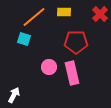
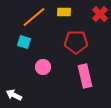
cyan square: moved 3 px down
pink circle: moved 6 px left
pink rectangle: moved 13 px right, 3 px down
white arrow: rotated 91 degrees counterclockwise
